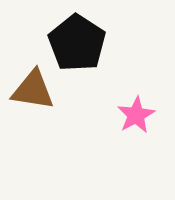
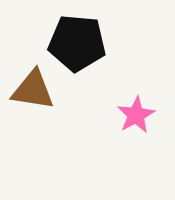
black pentagon: rotated 28 degrees counterclockwise
